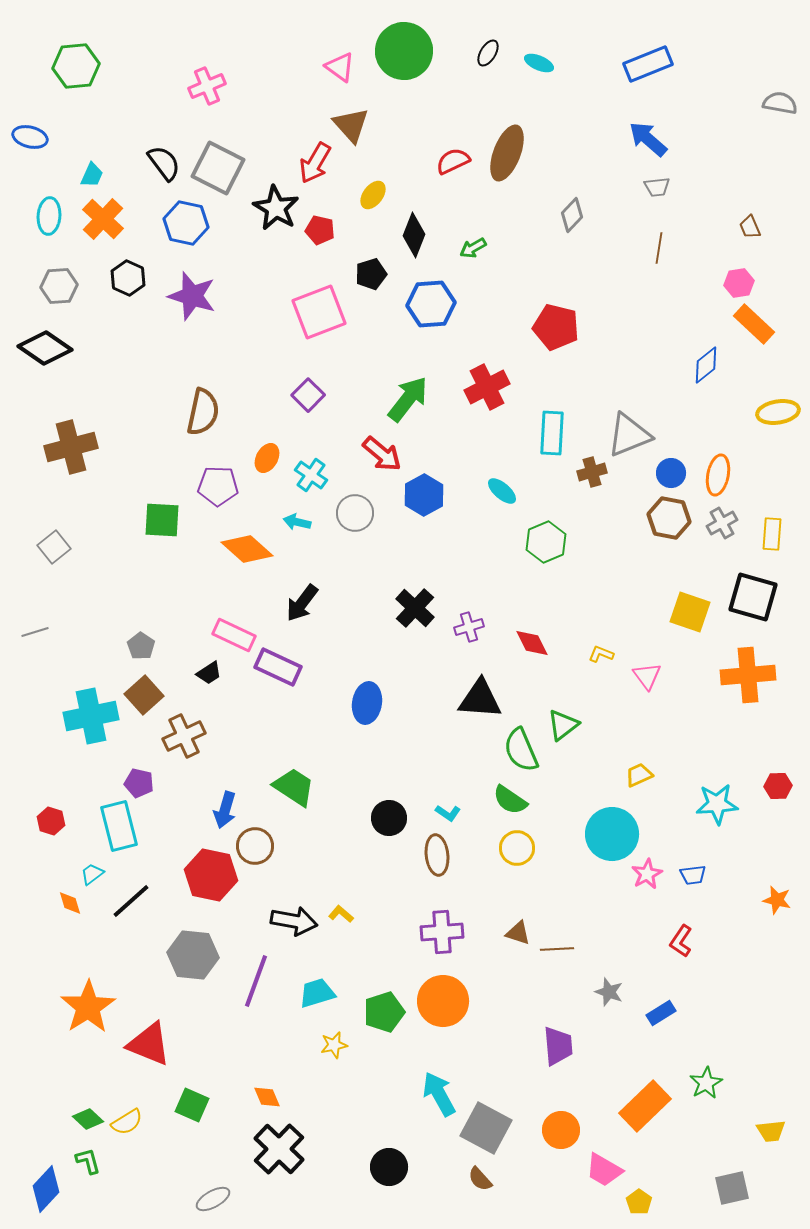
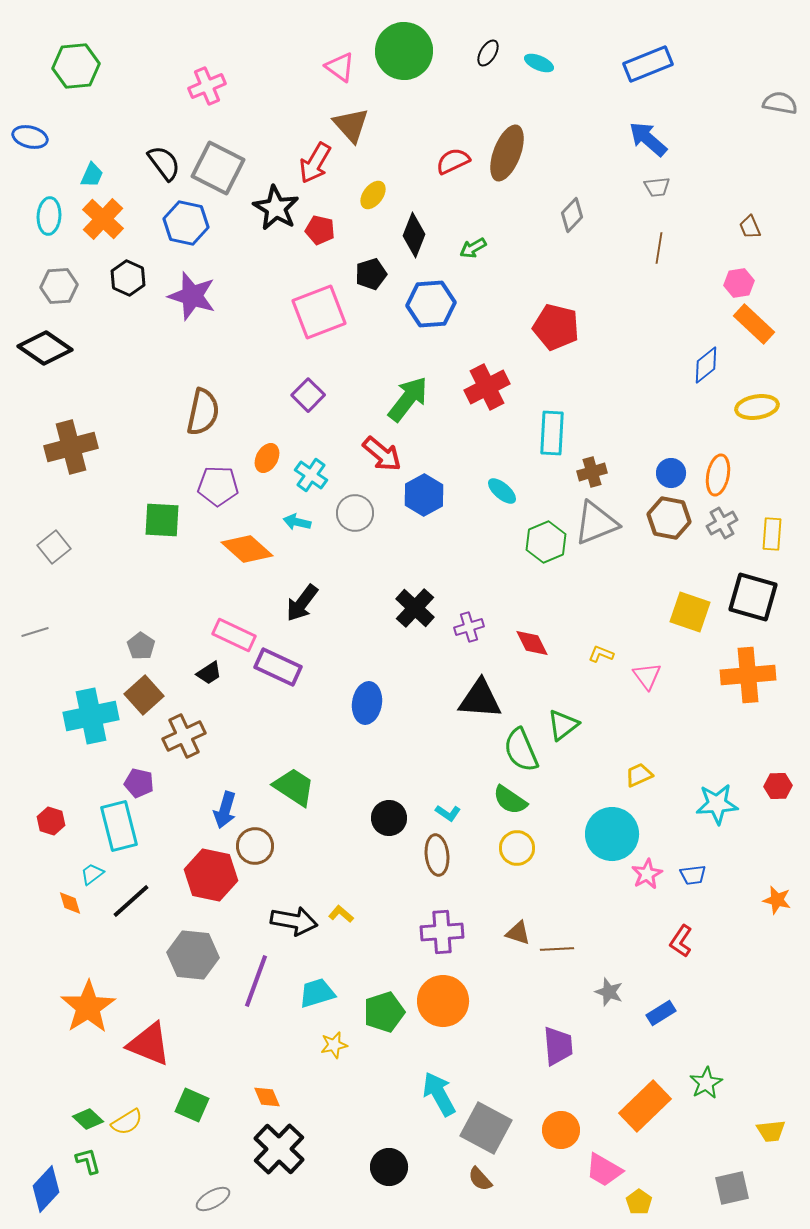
yellow ellipse at (778, 412): moved 21 px left, 5 px up
gray triangle at (629, 435): moved 33 px left, 88 px down
